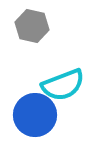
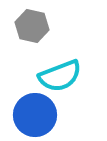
cyan semicircle: moved 3 px left, 9 px up
